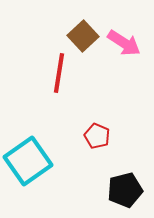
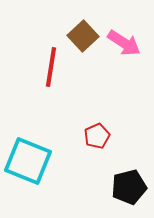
red line: moved 8 px left, 6 px up
red pentagon: rotated 25 degrees clockwise
cyan square: rotated 33 degrees counterclockwise
black pentagon: moved 4 px right, 3 px up
